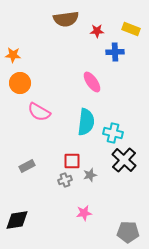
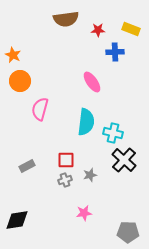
red star: moved 1 px right, 1 px up
orange star: rotated 21 degrees clockwise
orange circle: moved 2 px up
pink semicircle: moved 1 px right, 3 px up; rotated 75 degrees clockwise
red square: moved 6 px left, 1 px up
